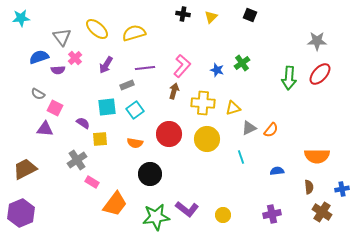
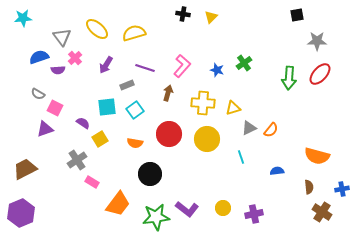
black square at (250, 15): moved 47 px right; rotated 32 degrees counterclockwise
cyan star at (21, 18): moved 2 px right
green cross at (242, 63): moved 2 px right
purple line at (145, 68): rotated 24 degrees clockwise
brown arrow at (174, 91): moved 6 px left, 2 px down
purple triangle at (45, 129): rotated 24 degrees counterclockwise
yellow square at (100, 139): rotated 28 degrees counterclockwise
orange semicircle at (317, 156): rotated 15 degrees clockwise
orange trapezoid at (115, 204): moved 3 px right
purple cross at (272, 214): moved 18 px left
yellow circle at (223, 215): moved 7 px up
